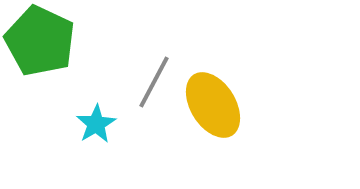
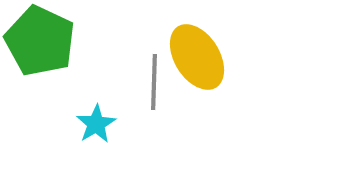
gray line: rotated 26 degrees counterclockwise
yellow ellipse: moved 16 px left, 48 px up
